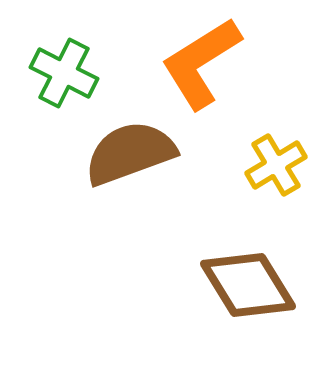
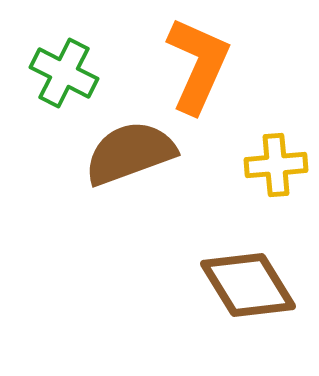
orange L-shape: moved 3 px left, 2 px down; rotated 146 degrees clockwise
yellow cross: rotated 26 degrees clockwise
